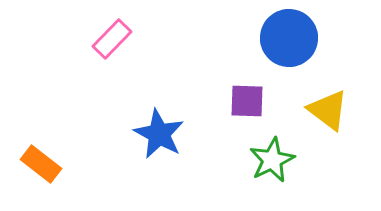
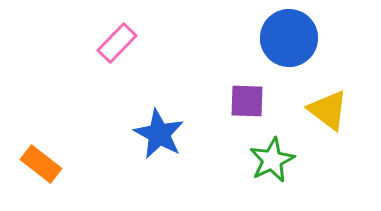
pink rectangle: moved 5 px right, 4 px down
